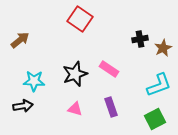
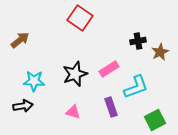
red square: moved 1 px up
black cross: moved 2 px left, 2 px down
brown star: moved 3 px left, 4 px down
pink rectangle: rotated 66 degrees counterclockwise
cyan L-shape: moved 23 px left, 2 px down
pink triangle: moved 2 px left, 3 px down
green square: moved 1 px down
